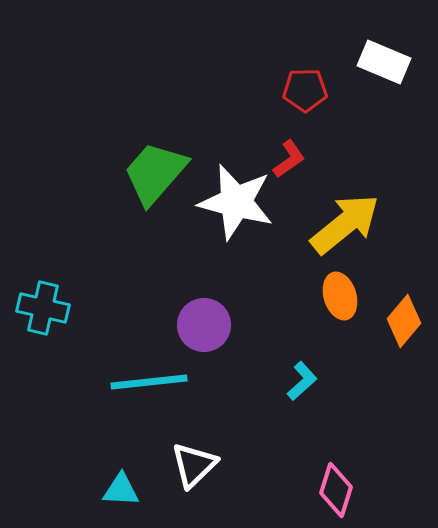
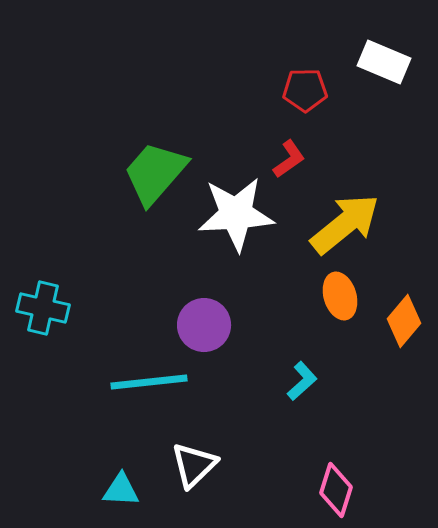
white star: moved 12 px down; rotated 18 degrees counterclockwise
